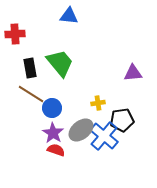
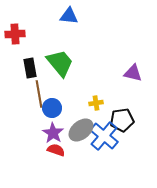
purple triangle: rotated 18 degrees clockwise
brown line: moved 8 px right; rotated 48 degrees clockwise
yellow cross: moved 2 px left
